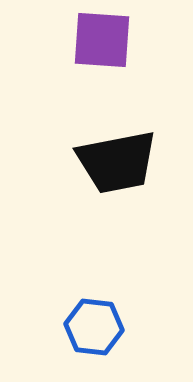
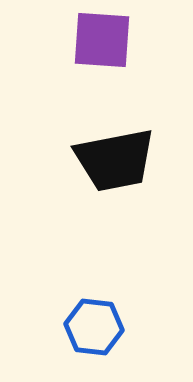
black trapezoid: moved 2 px left, 2 px up
